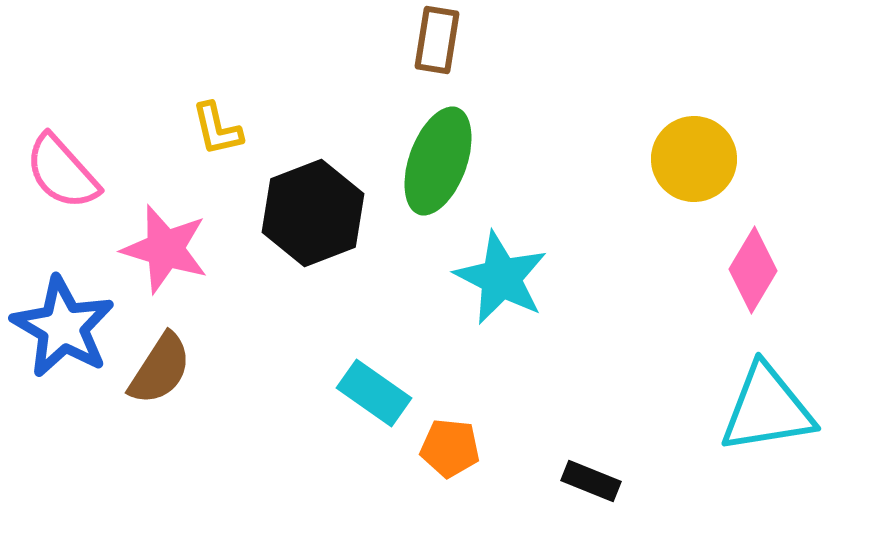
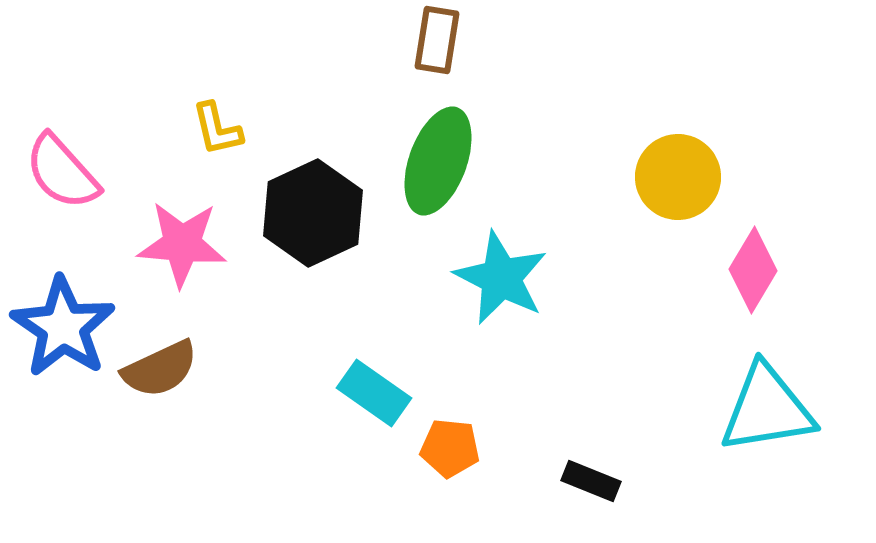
yellow circle: moved 16 px left, 18 px down
black hexagon: rotated 4 degrees counterclockwise
pink star: moved 17 px right, 5 px up; rotated 12 degrees counterclockwise
blue star: rotated 4 degrees clockwise
brown semicircle: rotated 32 degrees clockwise
